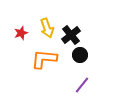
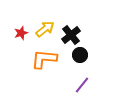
yellow arrow: moved 2 px left, 1 px down; rotated 108 degrees counterclockwise
